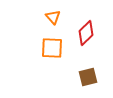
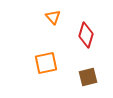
red diamond: moved 2 px down; rotated 30 degrees counterclockwise
orange square: moved 6 px left, 15 px down; rotated 15 degrees counterclockwise
